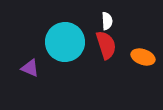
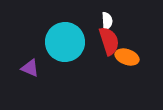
red semicircle: moved 3 px right, 4 px up
orange ellipse: moved 16 px left
